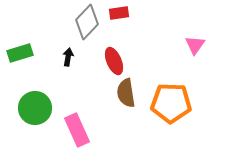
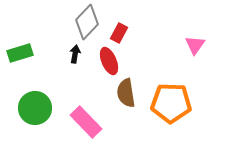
red rectangle: moved 20 px down; rotated 54 degrees counterclockwise
black arrow: moved 7 px right, 3 px up
red ellipse: moved 5 px left
pink rectangle: moved 9 px right, 8 px up; rotated 20 degrees counterclockwise
